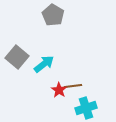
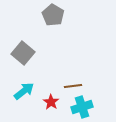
gray square: moved 6 px right, 4 px up
cyan arrow: moved 20 px left, 27 px down
red star: moved 8 px left, 12 px down
cyan cross: moved 4 px left, 1 px up
